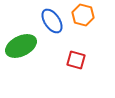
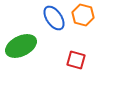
blue ellipse: moved 2 px right, 3 px up
